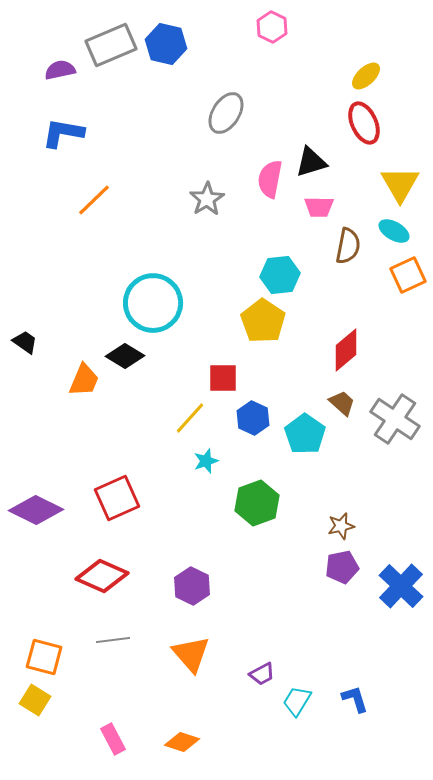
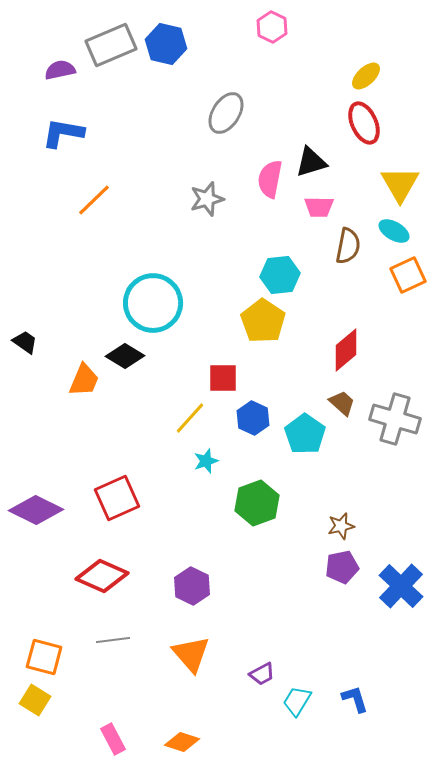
gray star at (207, 199): rotated 16 degrees clockwise
gray cross at (395, 419): rotated 18 degrees counterclockwise
